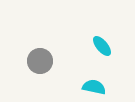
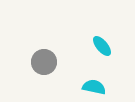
gray circle: moved 4 px right, 1 px down
